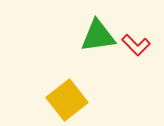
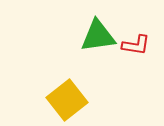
red L-shape: rotated 36 degrees counterclockwise
